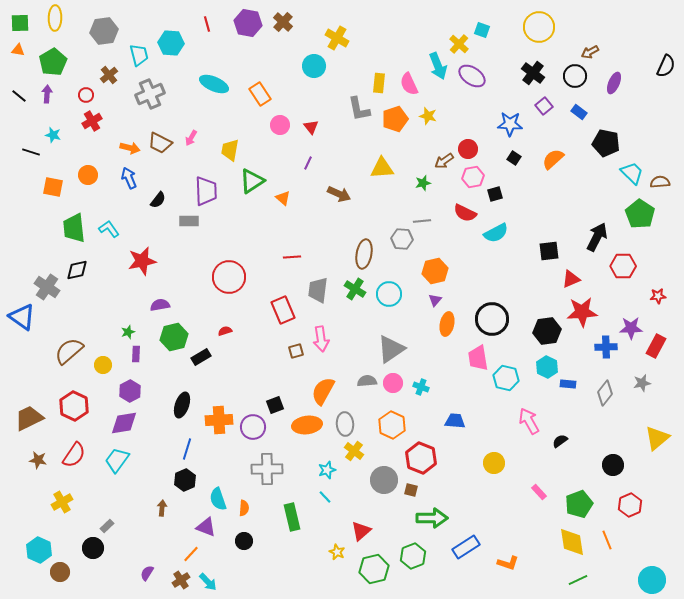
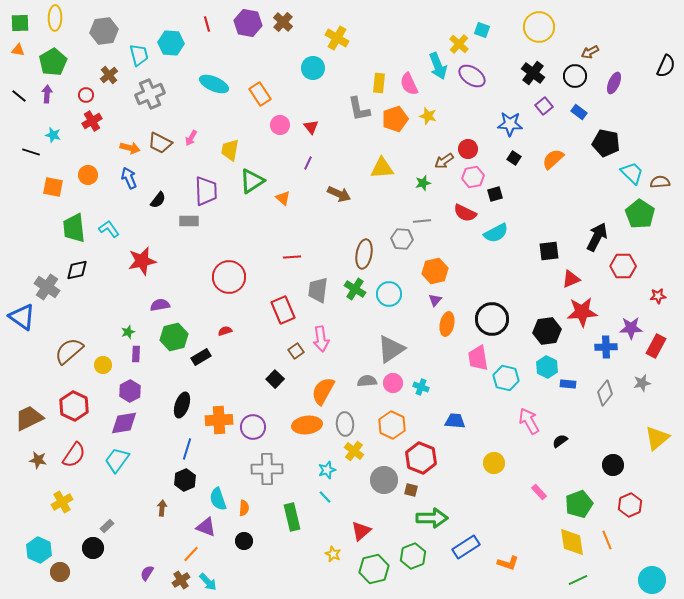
cyan circle at (314, 66): moved 1 px left, 2 px down
brown square at (296, 351): rotated 21 degrees counterclockwise
black square at (275, 405): moved 26 px up; rotated 24 degrees counterclockwise
yellow star at (337, 552): moved 4 px left, 2 px down
